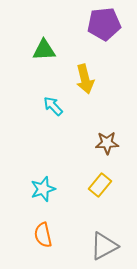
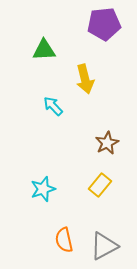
brown star: rotated 25 degrees counterclockwise
orange semicircle: moved 21 px right, 5 px down
